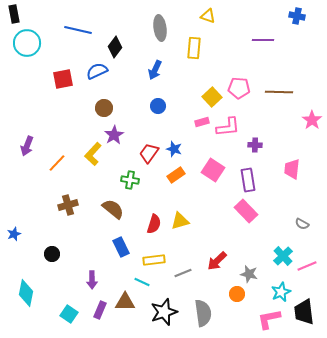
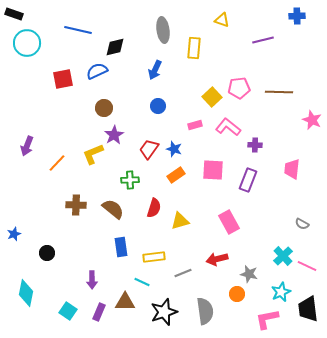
black rectangle at (14, 14): rotated 60 degrees counterclockwise
yellow triangle at (208, 16): moved 14 px right, 4 px down
blue cross at (297, 16): rotated 14 degrees counterclockwise
gray ellipse at (160, 28): moved 3 px right, 2 px down
purple line at (263, 40): rotated 15 degrees counterclockwise
black diamond at (115, 47): rotated 40 degrees clockwise
pink pentagon at (239, 88): rotated 10 degrees counterclockwise
pink star at (312, 120): rotated 12 degrees counterclockwise
pink rectangle at (202, 122): moved 7 px left, 3 px down
pink L-shape at (228, 127): rotated 135 degrees counterclockwise
red trapezoid at (149, 153): moved 4 px up
yellow L-shape at (93, 154): rotated 25 degrees clockwise
pink square at (213, 170): rotated 30 degrees counterclockwise
green cross at (130, 180): rotated 12 degrees counterclockwise
purple rectangle at (248, 180): rotated 30 degrees clockwise
brown cross at (68, 205): moved 8 px right; rotated 18 degrees clockwise
pink rectangle at (246, 211): moved 17 px left, 11 px down; rotated 15 degrees clockwise
red semicircle at (154, 224): moved 16 px up
blue rectangle at (121, 247): rotated 18 degrees clockwise
black circle at (52, 254): moved 5 px left, 1 px up
yellow rectangle at (154, 260): moved 3 px up
red arrow at (217, 261): moved 2 px up; rotated 30 degrees clockwise
pink line at (307, 266): rotated 48 degrees clockwise
purple rectangle at (100, 310): moved 1 px left, 2 px down
black trapezoid at (304, 312): moved 4 px right, 3 px up
gray semicircle at (203, 313): moved 2 px right, 2 px up
cyan square at (69, 314): moved 1 px left, 3 px up
pink L-shape at (269, 319): moved 2 px left
